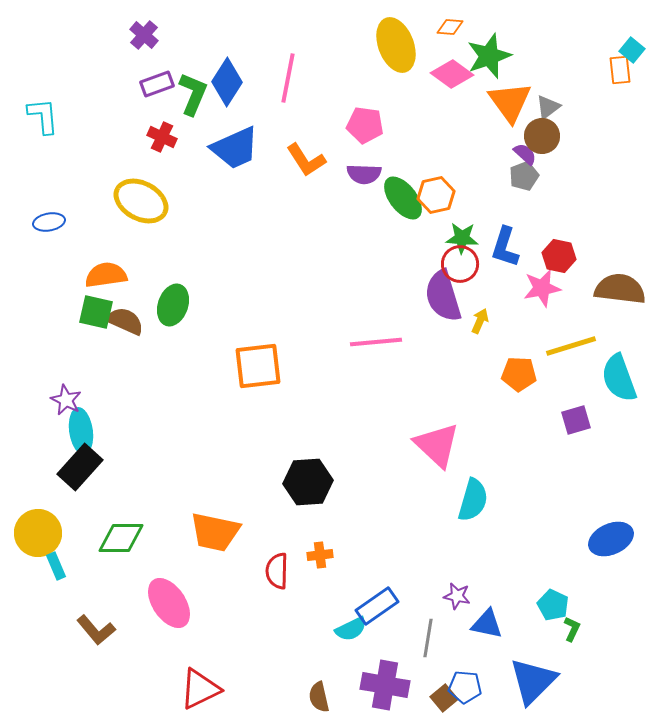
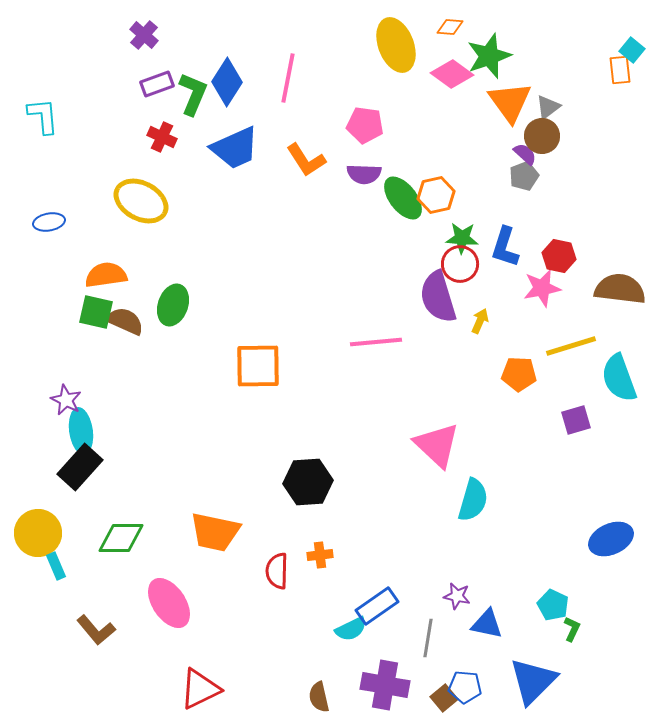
purple semicircle at (443, 296): moved 5 px left, 1 px down
orange square at (258, 366): rotated 6 degrees clockwise
